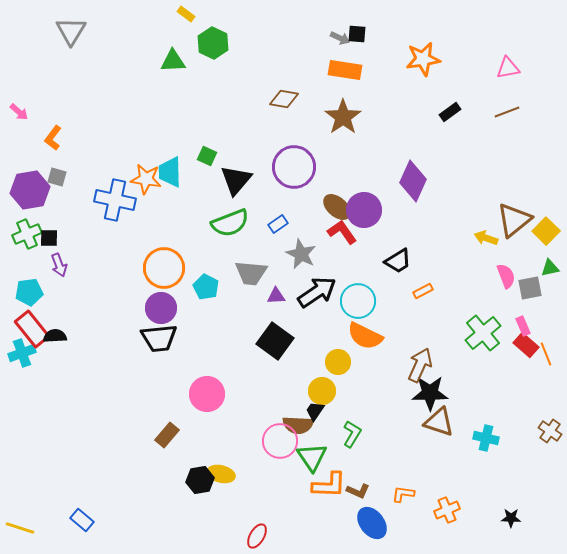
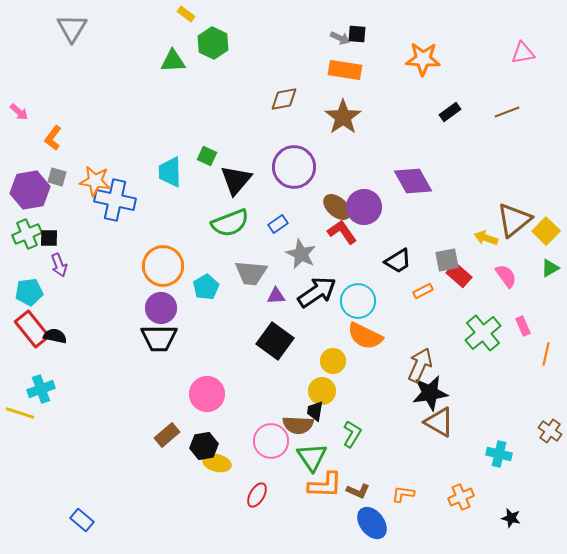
gray triangle at (71, 31): moved 1 px right, 3 px up
orange star at (423, 59): rotated 12 degrees clockwise
pink triangle at (508, 68): moved 15 px right, 15 px up
brown diamond at (284, 99): rotated 20 degrees counterclockwise
orange star at (146, 179): moved 51 px left, 2 px down
purple diamond at (413, 181): rotated 54 degrees counterclockwise
purple circle at (364, 210): moved 3 px up
orange circle at (164, 268): moved 1 px left, 2 px up
green triangle at (550, 268): rotated 18 degrees counterclockwise
pink semicircle at (506, 276): rotated 15 degrees counterclockwise
cyan pentagon at (206, 287): rotated 15 degrees clockwise
gray square at (530, 288): moved 83 px left, 28 px up
black semicircle at (55, 336): rotated 15 degrees clockwise
black trapezoid at (159, 338): rotated 6 degrees clockwise
red rectangle at (526, 345): moved 67 px left, 70 px up
cyan cross at (22, 353): moved 19 px right, 36 px down
orange line at (546, 354): rotated 35 degrees clockwise
yellow circle at (338, 362): moved 5 px left, 1 px up
black star at (430, 393): rotated 9 degrees counterclockwise
black trapezoid at (315, 411): rotated 25 degrees counterclockwise
brown triangle at (439, 422): rotated 12 degrees clockwise
brown rectangle at (167, 435): rotated 10 degrees clockwise
cyan cross at (486, 438): moved 13 px right, 16 px down
pink circle at (280, 441): moved 9 px left
yellow ellipse at (221, 474): moved 4 px left, 11 px up
black hexagon at (200, 480): moved 4 px right, 34 px up
orange L-shape at (329, 485): moved 4 px left
orange cross at (447, 510): moved 14 px right, 13 px up
black star at (511, 518): rotated 12 degrees clockwise
yellow line at (20, 528): moved 115 px up
red ellipse at (257, 536): moved 41 px up
